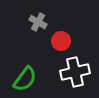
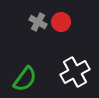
red circle: moved 19 px up
white cross: rotated 16 degrees counterclockwise
